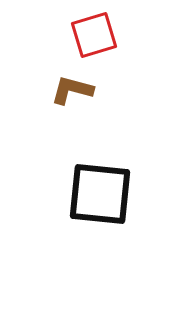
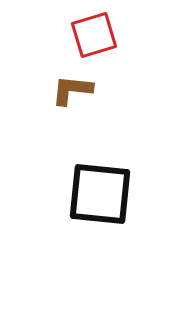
brown L-shape: rotated 9 degrees counterclockwise
